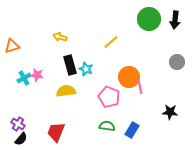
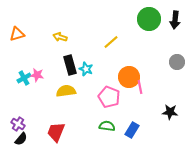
orange triangle: moved 5 px right, 12 px up
